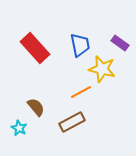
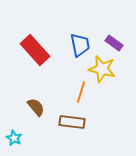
purple rectangle: moved 6 px left
red rectangle: moved 2 px down
orange line: rotated 45 degrees counterclockwise
brown rectangle: rotated 35 degrees clockwise
cyan star: moved 5 px left, 10 px down
